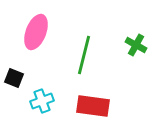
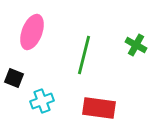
pink ellipse: moved 4 px left
red rectangle: moved 6 px right, 2 px down
